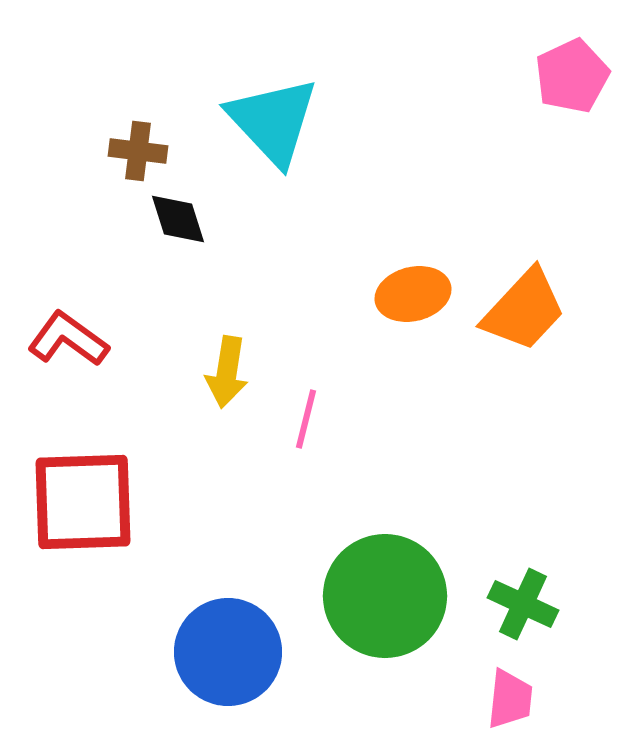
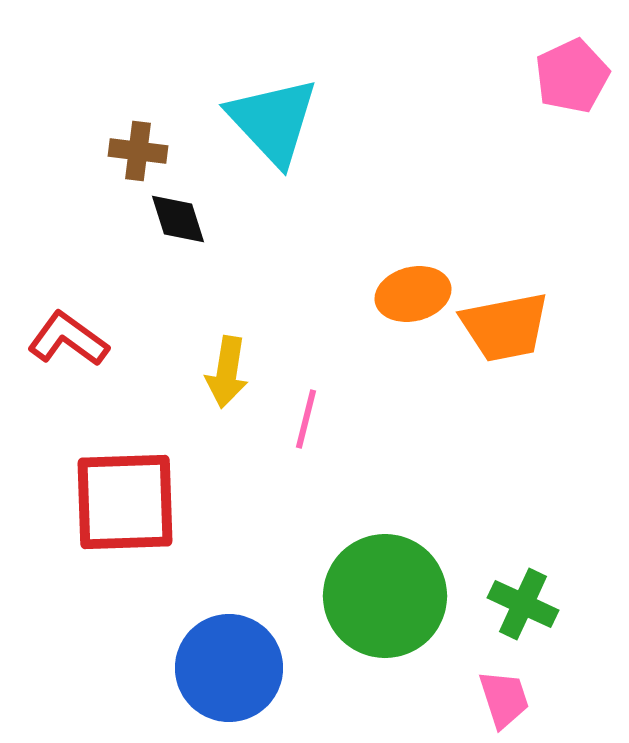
orange trapezoid: moved 19 px left, 17 px down; rotated 36 degrees clockwise
red square: moved 42 px right
blue circle: moved 1 px right, 16 px down
pink trapezoid: moved 6 px left; rotated 24 degrees counterclockwise
